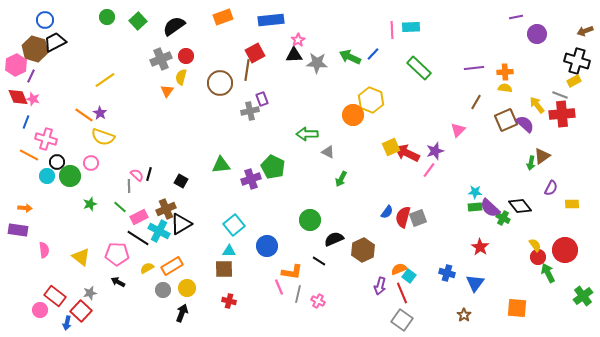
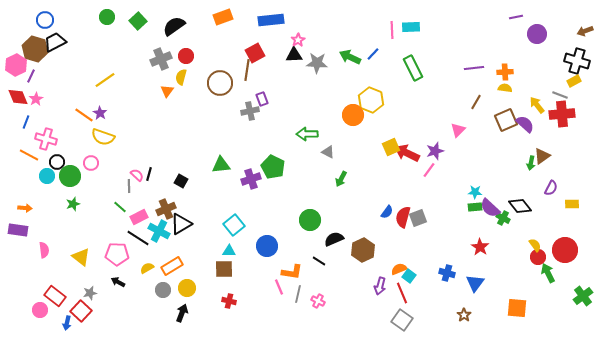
green rectangle at (419, 68): moved 6 px left; rotated 20 degrees clockwise
pink star at (33, 99): moved 3 px right; rotated 24 degrees clockwise
green star at (90, 204): moved 17 px left
